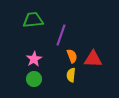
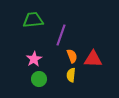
green circle: moved 5 px right
